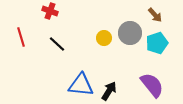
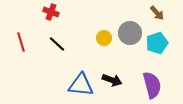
red cross: moved 1 px right, 1 px down
brown arrow: moved 2 px right, 2 px up
red line: moved 5 px down
purple semicircle: rotated 24 degrees clockwise
black arrow: moved 3 px right, 11 px up; rotated 78 degrees clockwise
